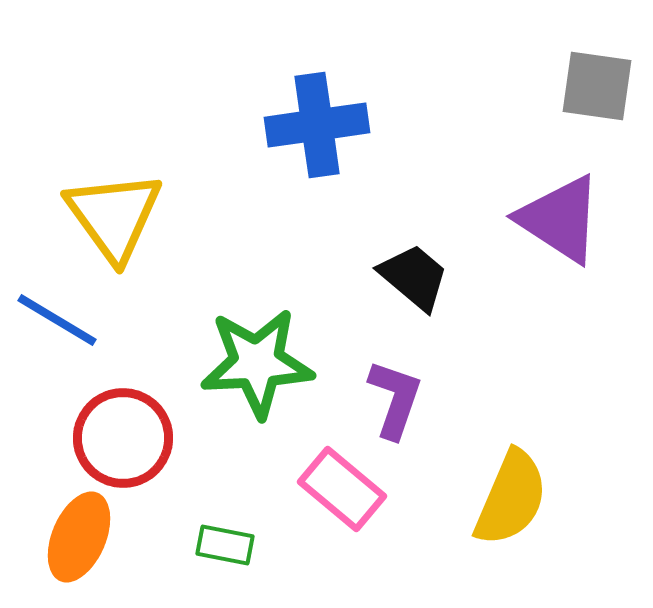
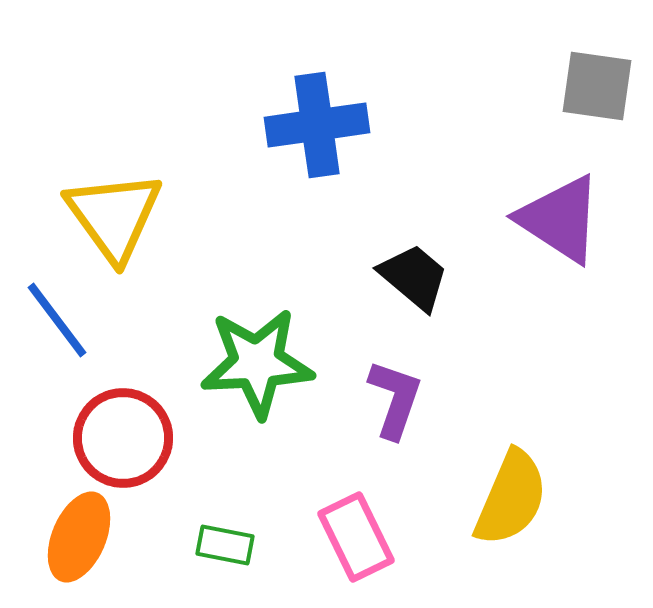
blue line: rotated 22 degrees clockwise
pink rectangle: moved 14 px right, 48 px down; rotated 24 degrees clockwise
